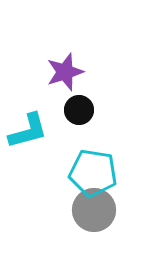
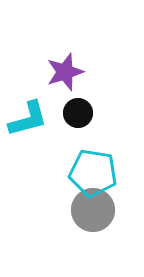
black circle: moved 1 px left, 3 px down
cyan L-shape: moved 12 px up
gray circle: moved 1 px left
